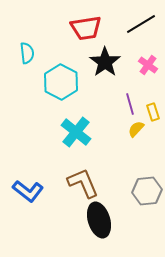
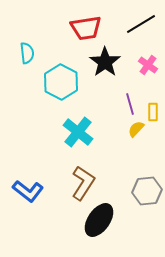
yellow rectangle: rotated 18 degrees clockwise
cyan cross: moved 2 px right
brown L-shape: rotated 56 degrees clockwise
black ellipse: rotated 52 degrees clockwise
